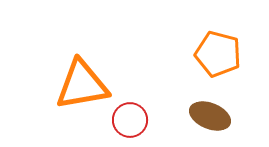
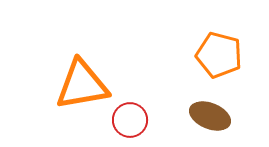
orange pentagon: moved 1 px right, 1 px down
